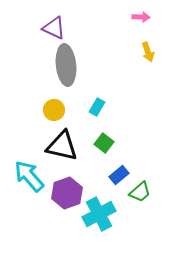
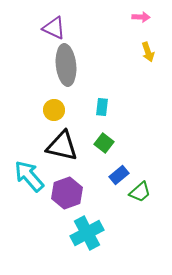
cyan rectangle: moved 5 px right; rotated 24 degrees counterclockwise
cyan cross: moved 12 px left, 19 px down
